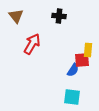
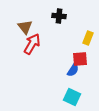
brown triangle: moved 9 px right, 11 px down
yellow rectangle: moved 12 px up; rotated 16 degrees clockwise
red square: moved 2 px left, 1 px up
cyan square: rotated 18 degrees clockwise
